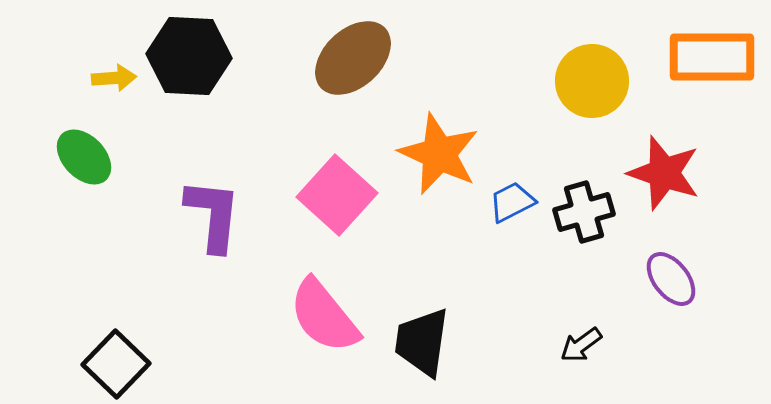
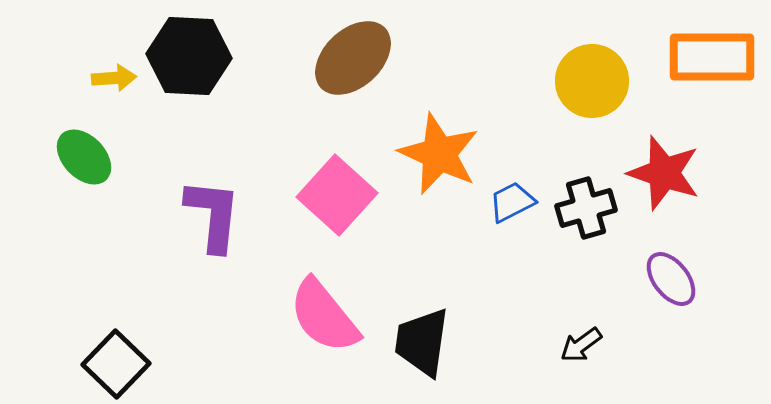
black cross: moved 2 px right, 4 px up
